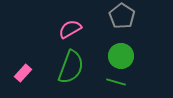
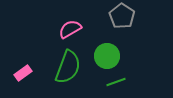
green circle: moved 14 px left
green semicircle: moved 3 px left
pink rectangle: rotated 12 degrees clockwise
green line: rotated 36 degrees counterclockwise
